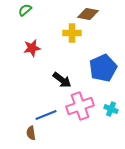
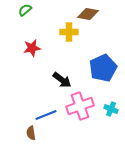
yellow cross: moved 3 px left, 1 px up
